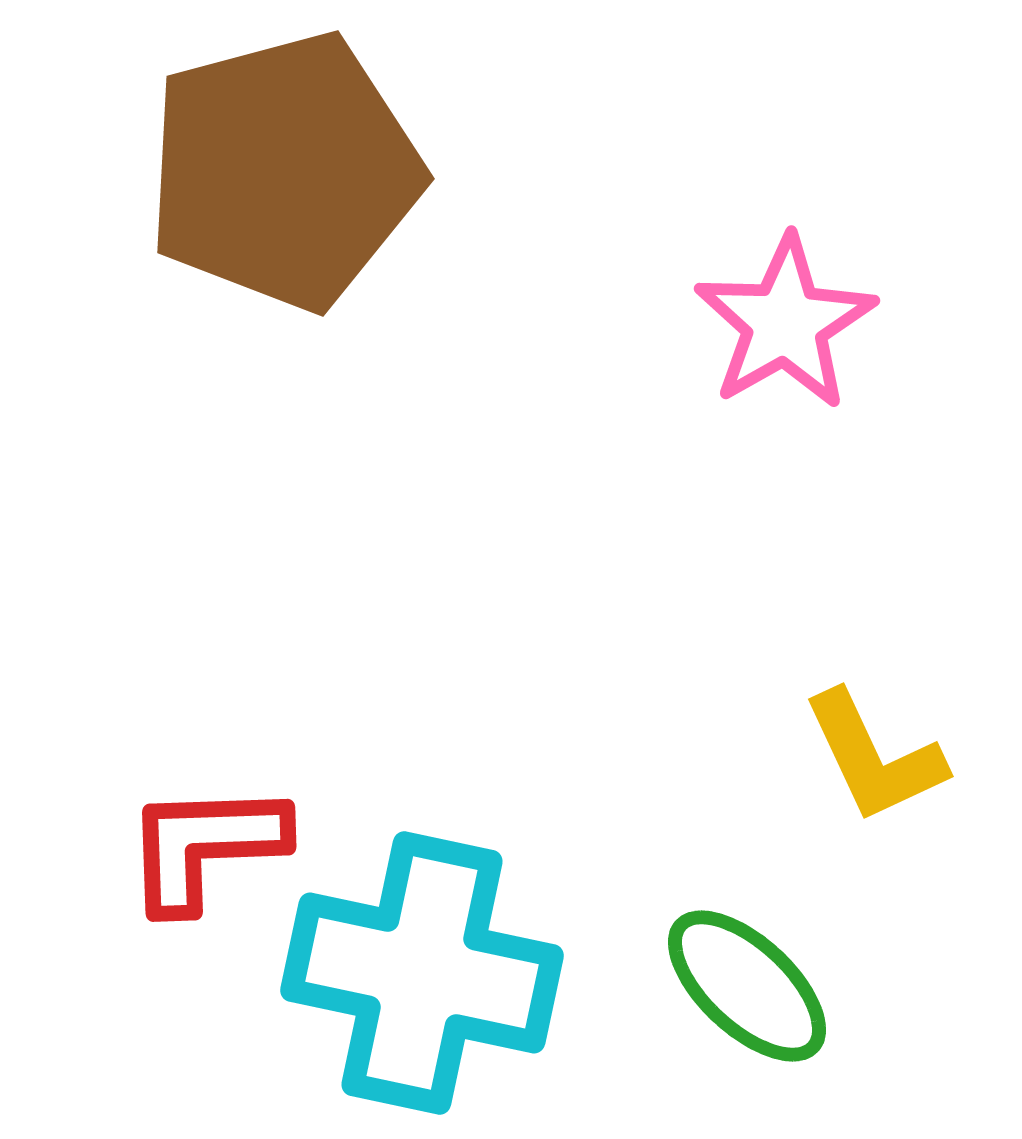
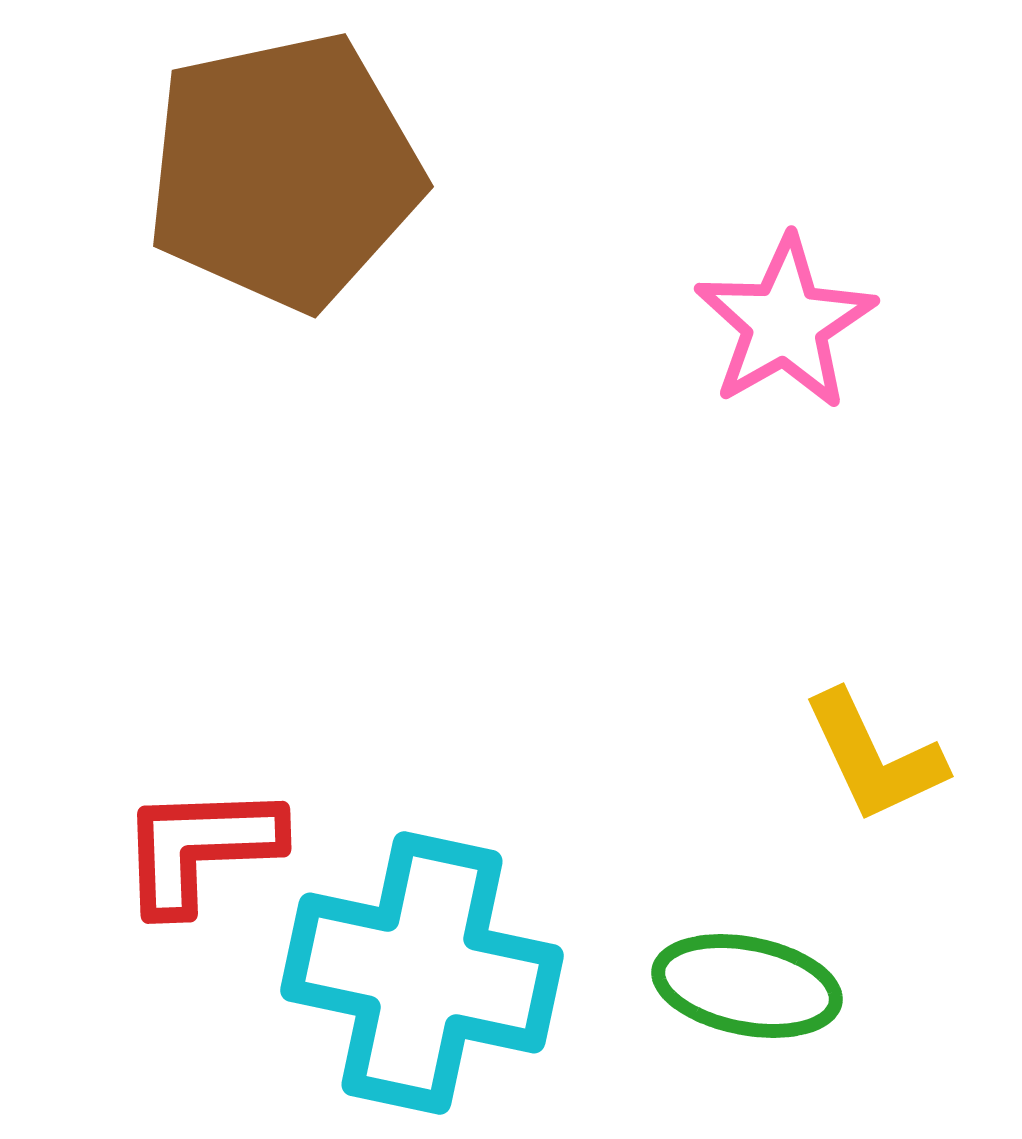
brown pentagon: rotated 3 degrees clockwise
red L-shape: moved 5 px left, 2 px down
green ellipse: rotated 32 degrees counterclockwise
